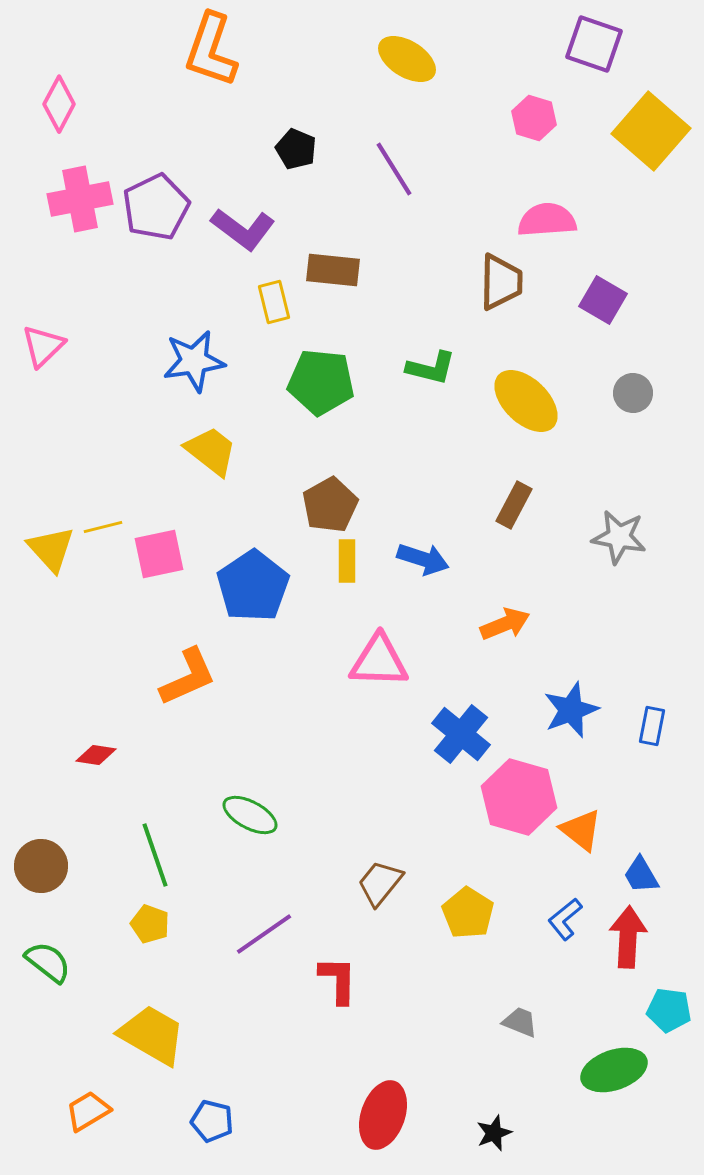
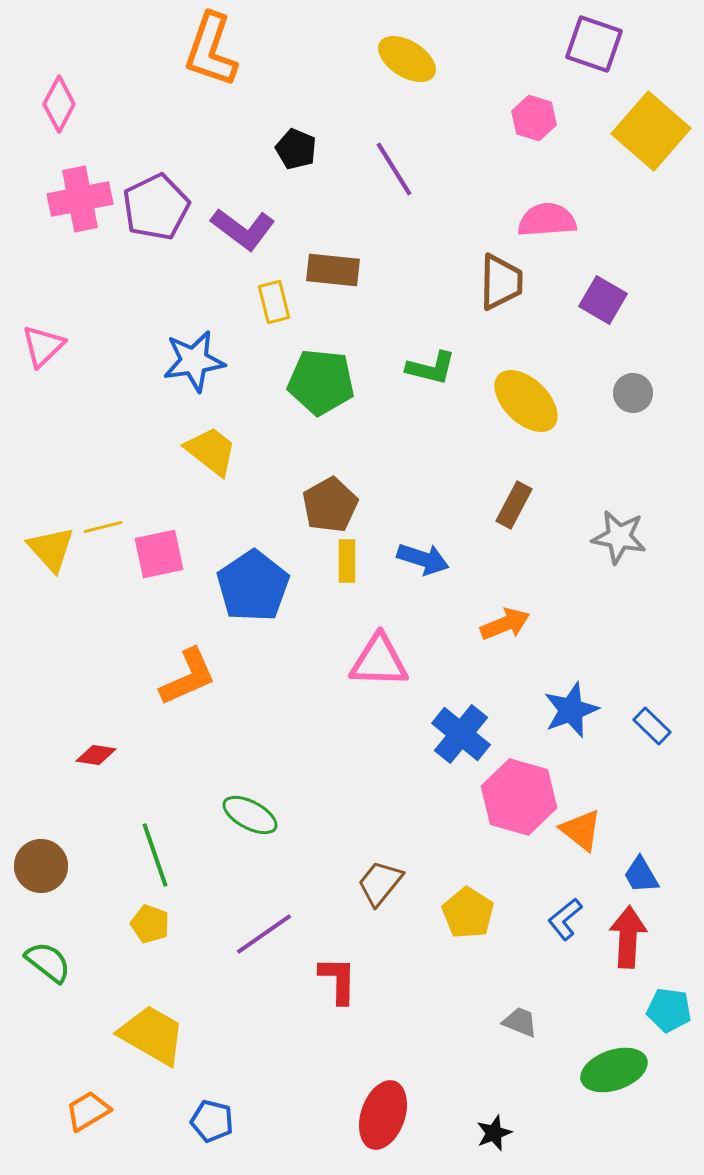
blue rectangle at (652, 726): rotated 57 degrees counterclockwise
